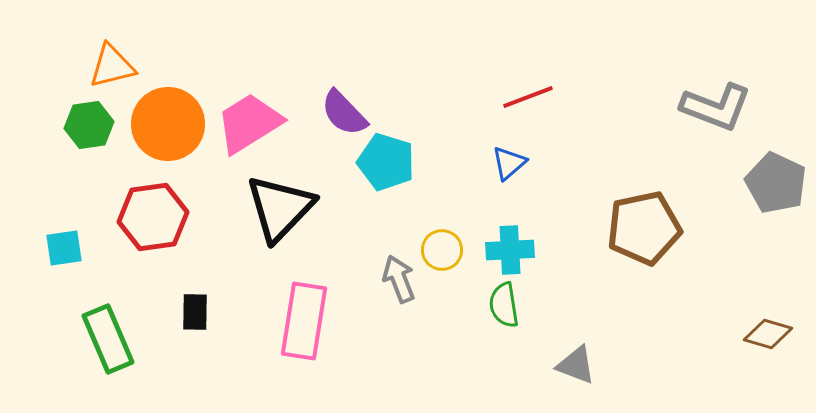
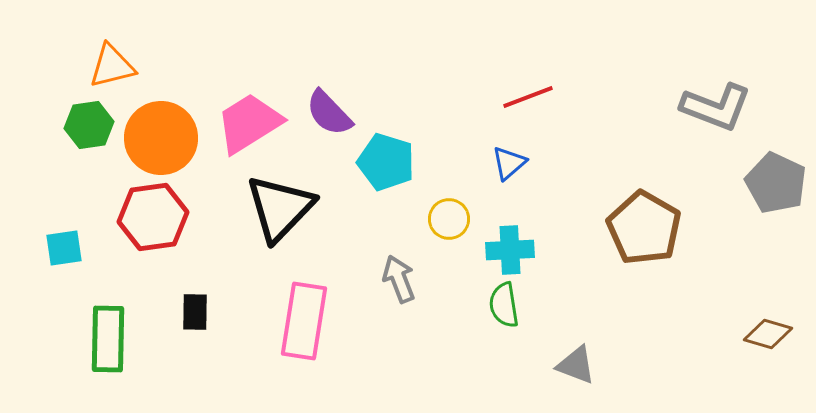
purple semicircle: moved 15 px left
orange circle: moved 7 px left, 14 px down
brown pentagon: rotated 30 degrees counterclockwise
yellow circle: moved 7 px right, 31 px up
green rectangle: rotated 24 degrees clockwise
